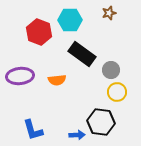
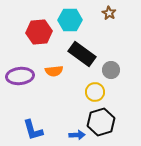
brown star: rotated 24 degrees counterclockwise
red hexagon: rotated 25 degrees counterclockwise
orange semicircle: moved 3 px left, 9 px up
yellow circle: moved 22 px left
black hexagon: rotated 24 degrees counterclockwise
